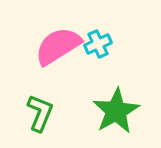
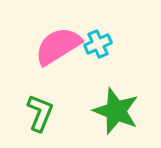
green star: rotated 21 degrees counterclockwise
